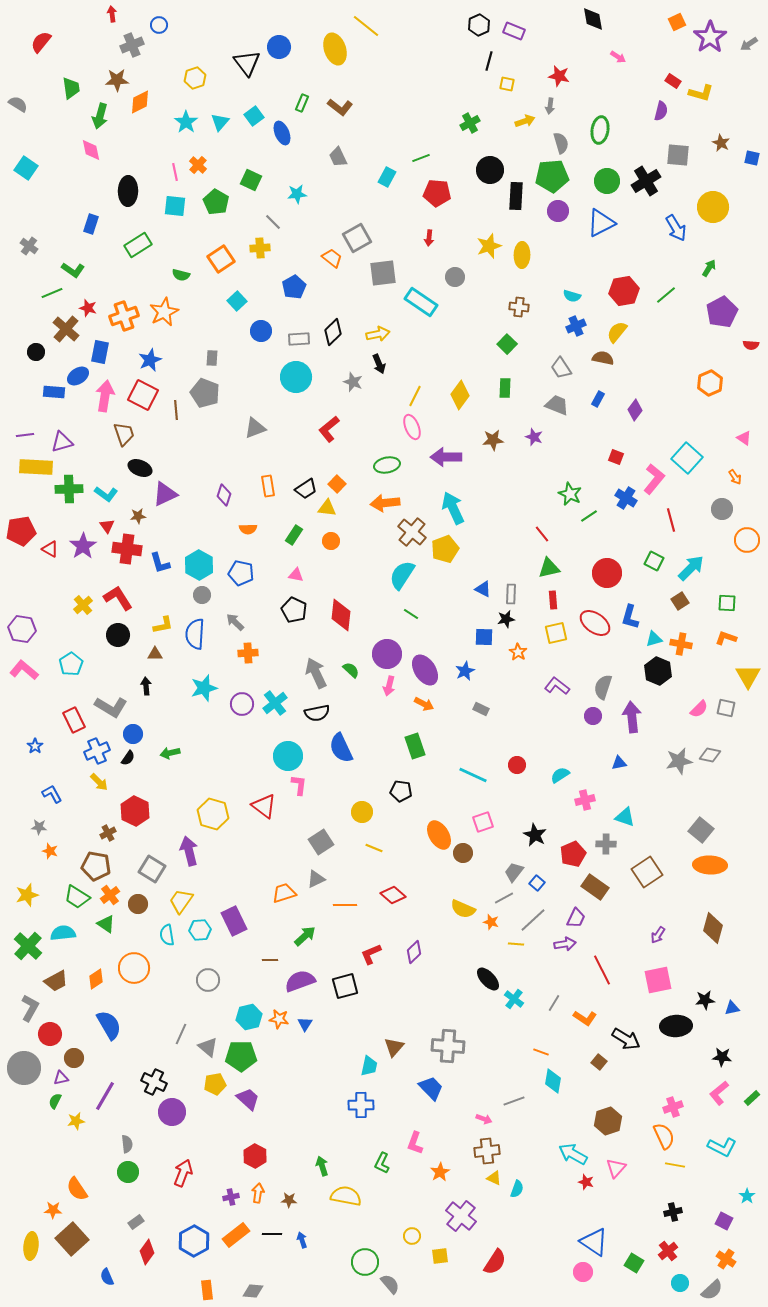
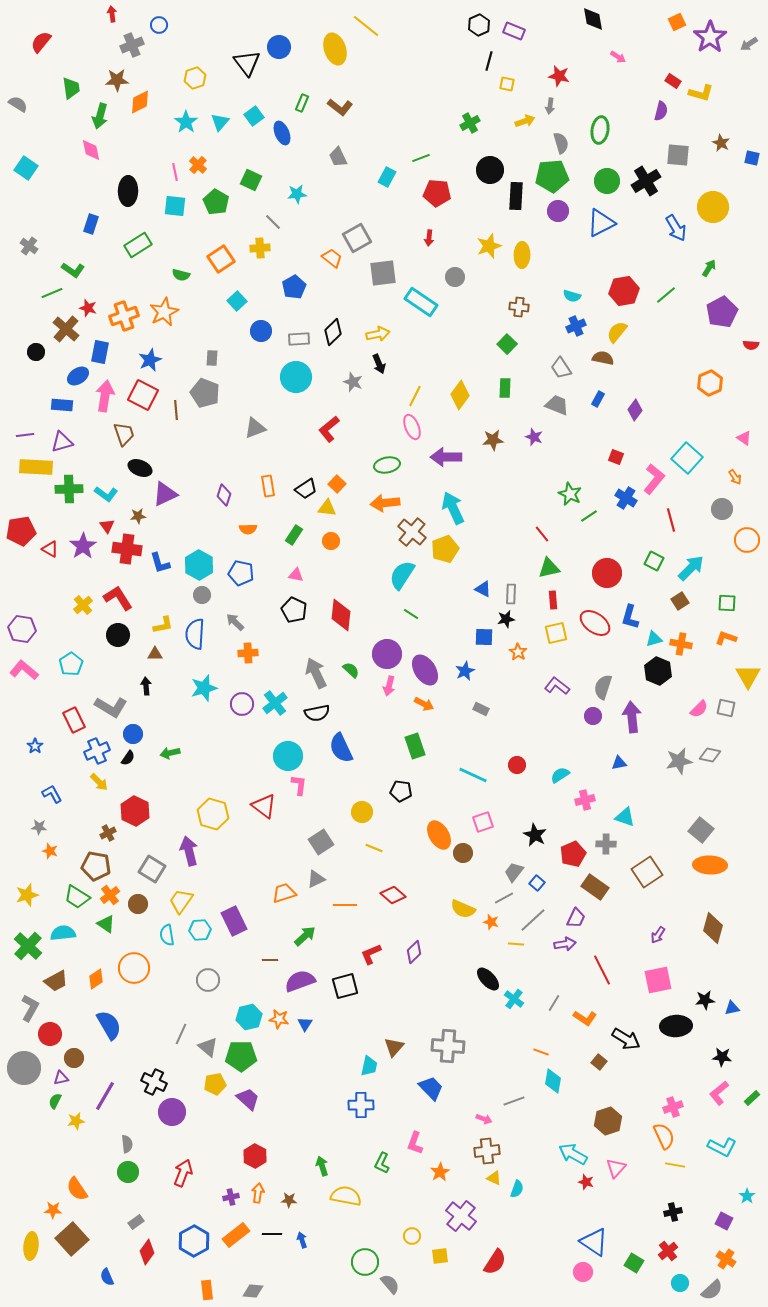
blue rectangle at (54, 392): moved 8 px right, 13 px down
